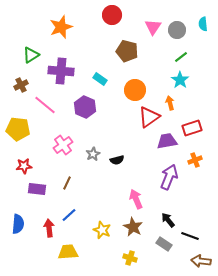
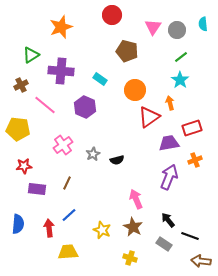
purple trapezoid: moved 2 px right, 2 px down
